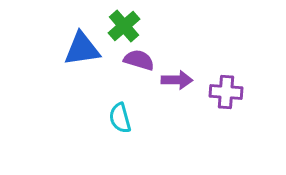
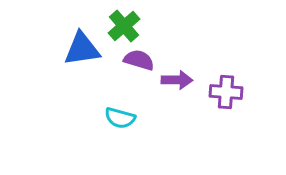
cyan semicircle: rotated 60 degrees counterclockwise
